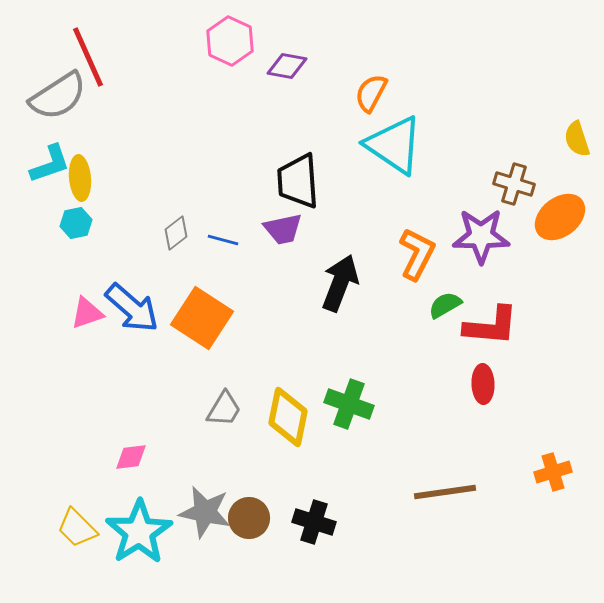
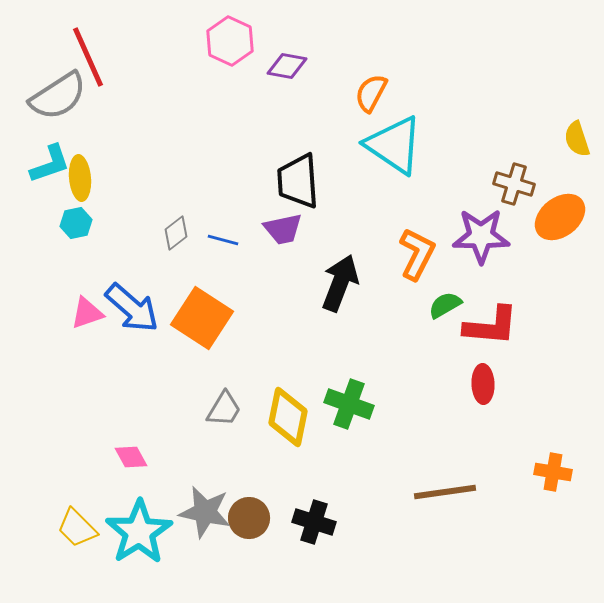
pink diamond: rotated 68 degrees clockwise
orange cross: rotated 27 degrees clockwise
